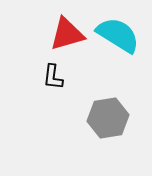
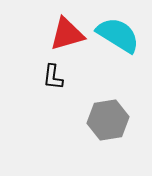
gray hexagon: moved 2 px down
